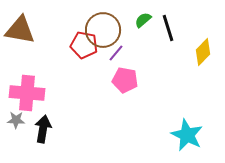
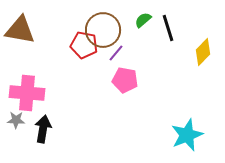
cyan star: rotated 24 degrees clockwise
